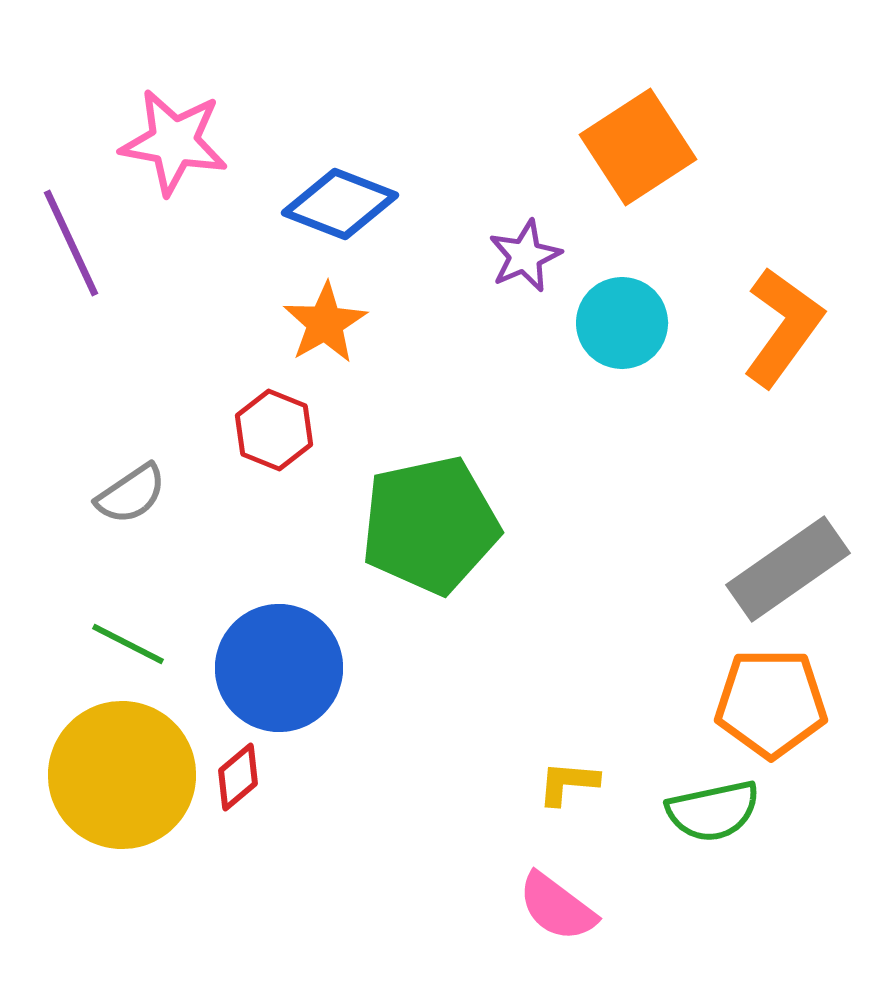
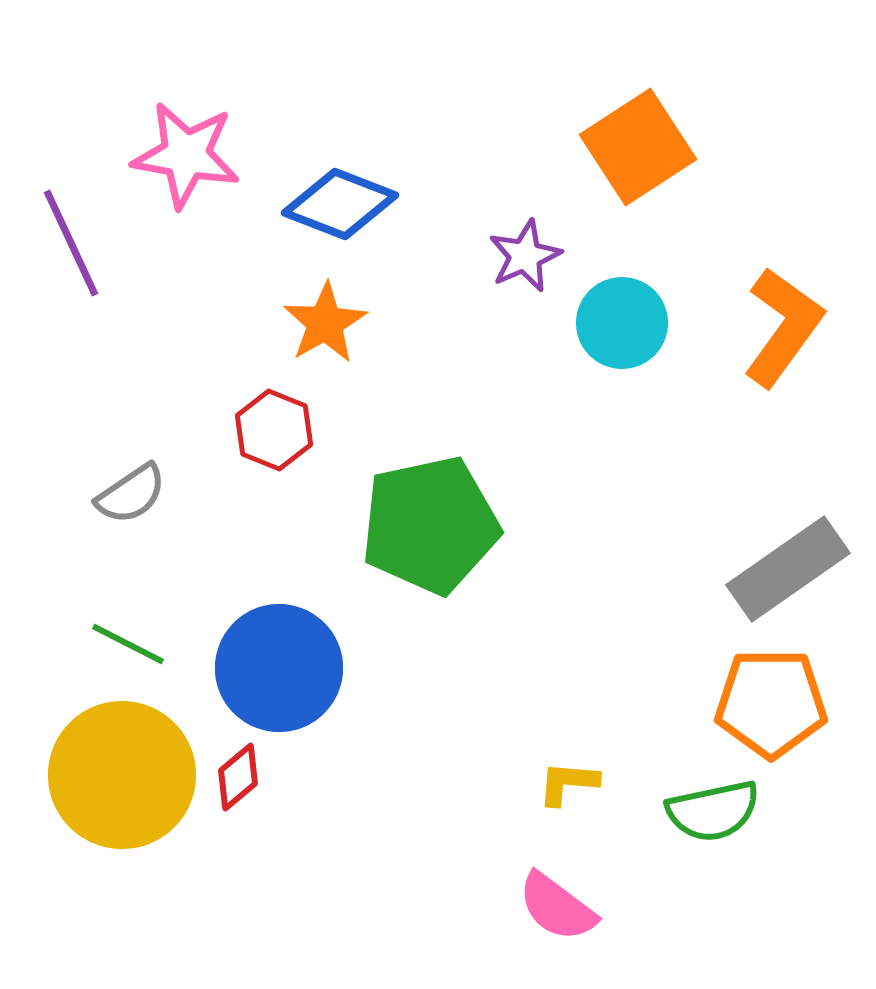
pink star: moved 12 px right, 13 px down
